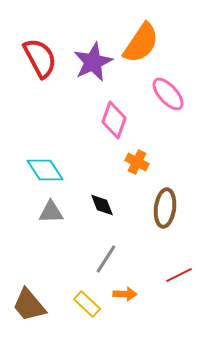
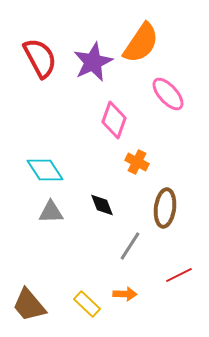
gray line: moved 24 px right, 13 px up
